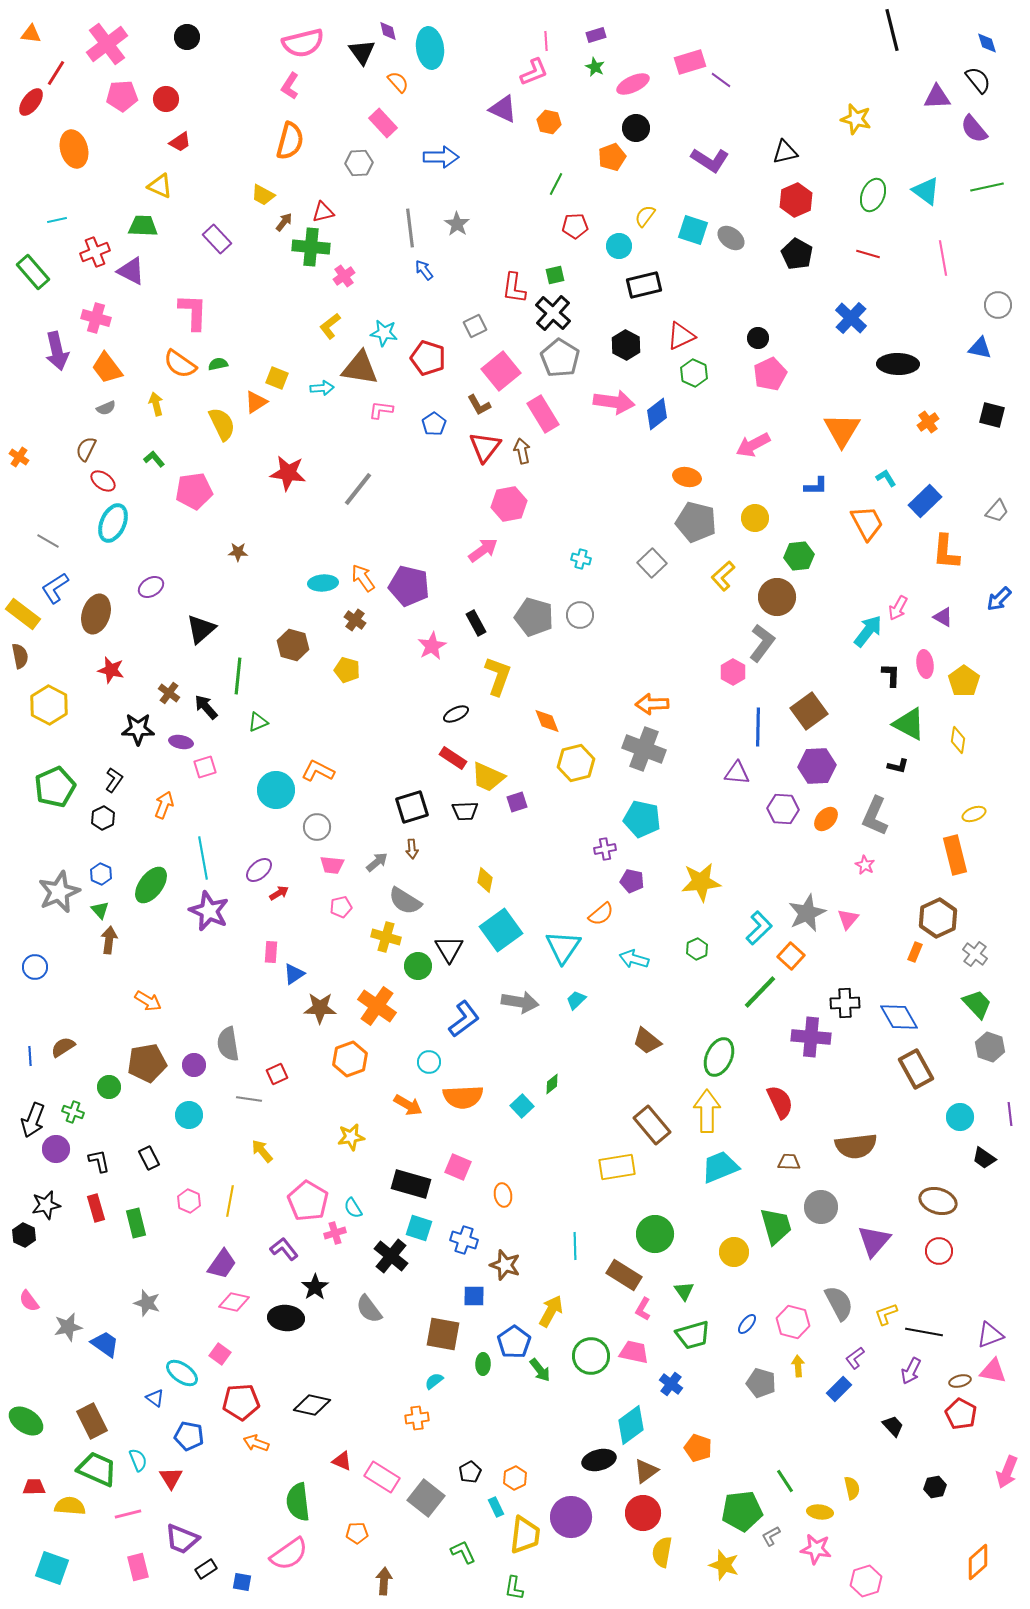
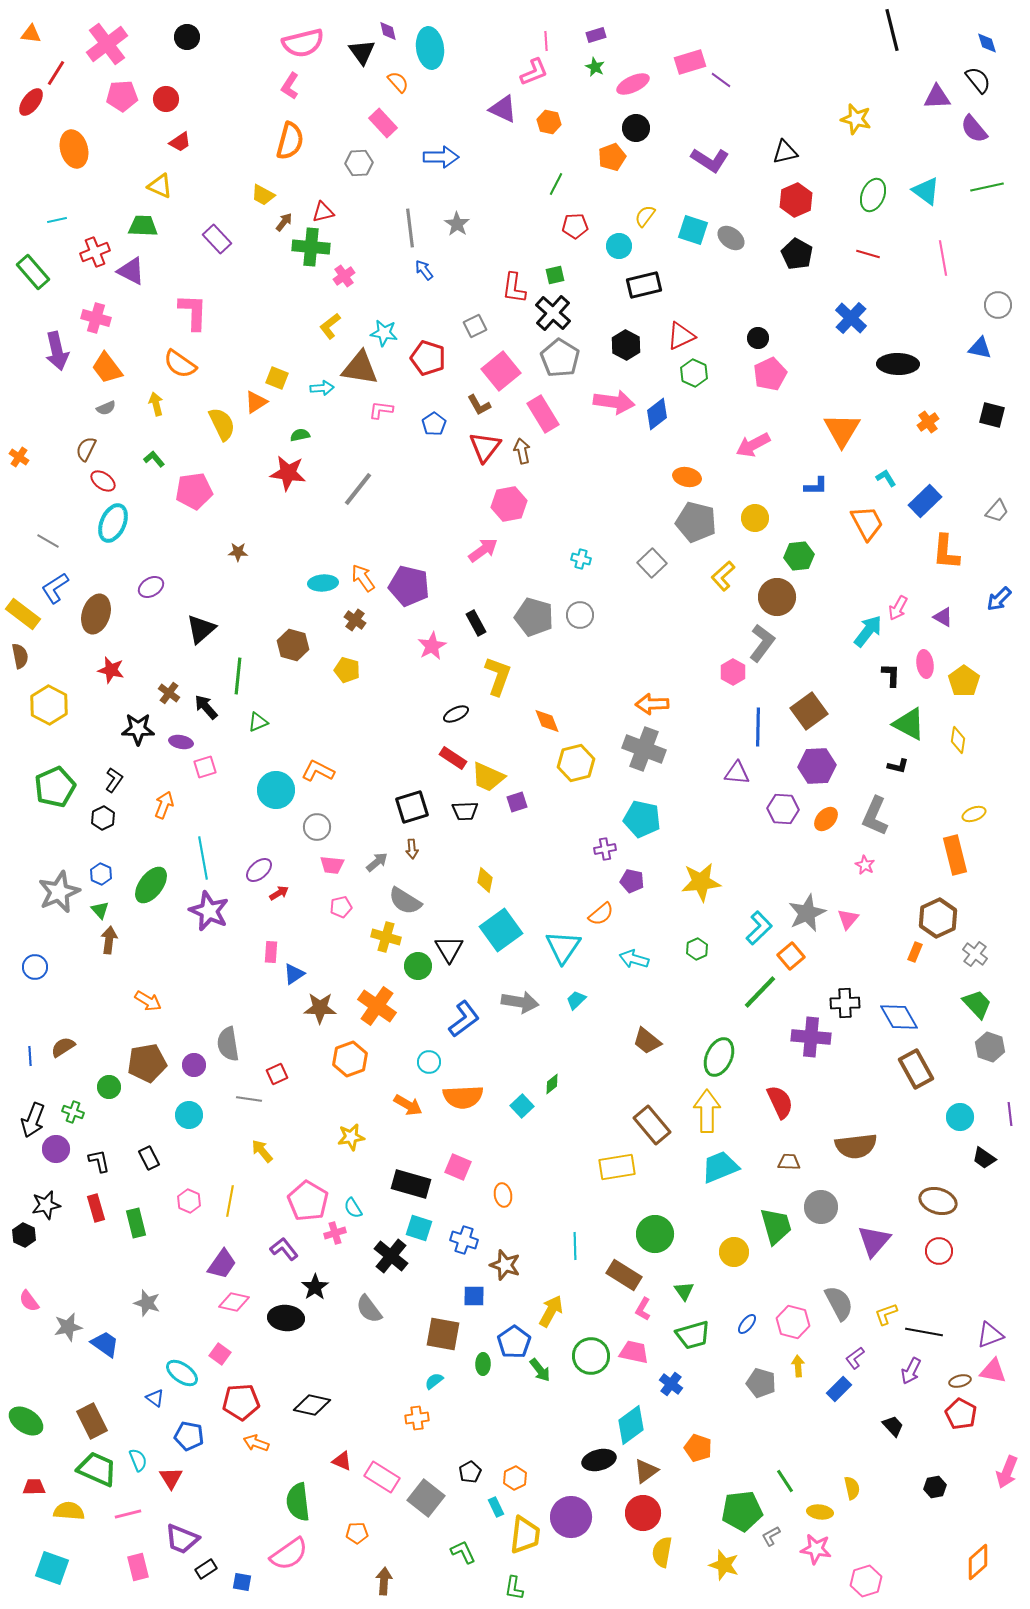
green semicircle at (218, 364): moved 82 px right, 71 px down
orange square at (791, 956): rotated 8 degrees clockwise
yellow semicircle at (70, 1506): moved 1 px left, 5 px down
